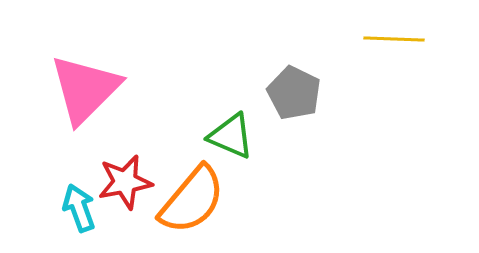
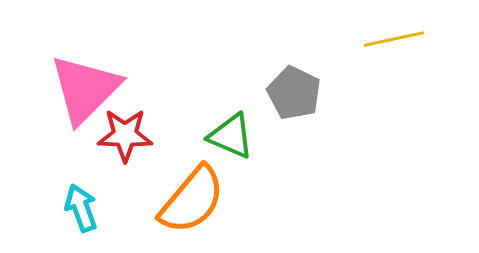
yellow line: rotated 14 degrees counterclockwise
red star: moved 47 px up; rotated 12 degrees clockwise
cyan arrow: moved 2 px right
